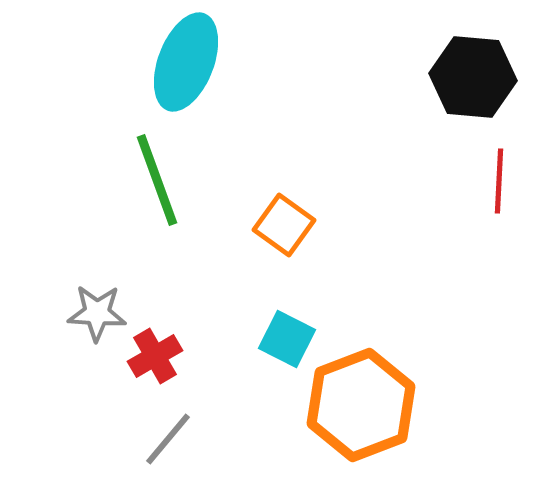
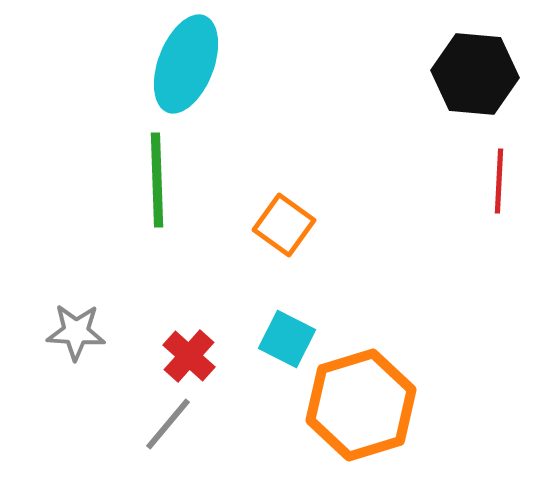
cyan ellipse: moved 2 px down
black hexagon: moved 2 px right, 3 px up
green line: rotated 18 degrees clockwise
gray star: moved 21 px left, 19 px down
red cross: moved 34 px right; rotated 18 degrees counterclockwise
orange hexagon: rotated 4 degrees clockwise
gray line: moved 15 px up
